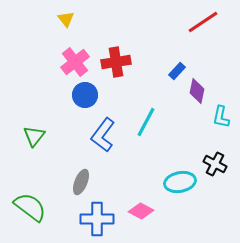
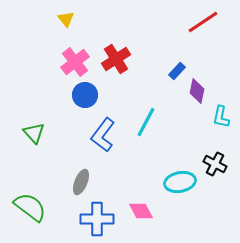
red cross: moved 3 px up; rotated 24 degrees counterclockwise
green triangle: moved 3 px up; rotated 20 degrees counterclockwise
pink diamond: rotated 35 degrees clockwise
